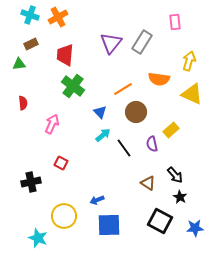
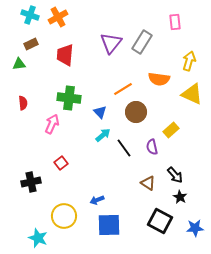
green cross: moved 4 px left, 12 px down; rotated 30 degrees counterclockwise
purple semicircle: moved 3 px down
red square: rotated 24 degrees clockwise
